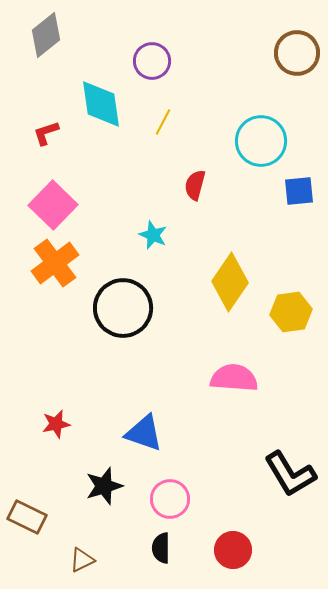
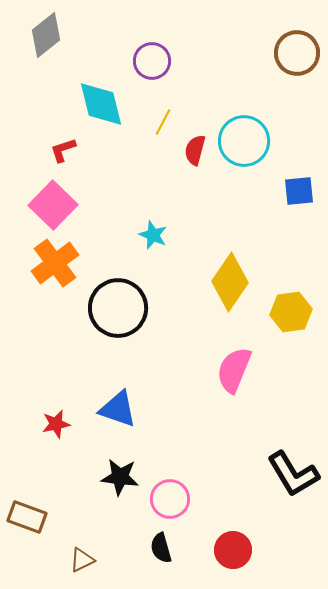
cyan diamond: rotated 6 degrees counterclockwise
red L-shape: moved 17 px right, 17 px down
cyan circle: moved 17 px left
red semicircle: moved 35 px up
black circle: moved 5 px left
pink semicircle: moved 8 px up; rotated 72 degrees counterclockwise
blue triangle: moved 26 px left, 24 px up
black L-shape: moved 3 px right
black star: moved 16 px right, 9 px up; rotated 24 degrees clockwise
brown rectangle: rotated 6 degrees counterclockwise
black semicircle: rotated 16 degrees counterclockwise
